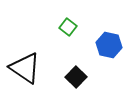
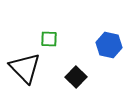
green square: moved 19 px left, 12 px down; rotated 36 degrees counterclockwise
black triangle: rotated 12 degrees clockwise
